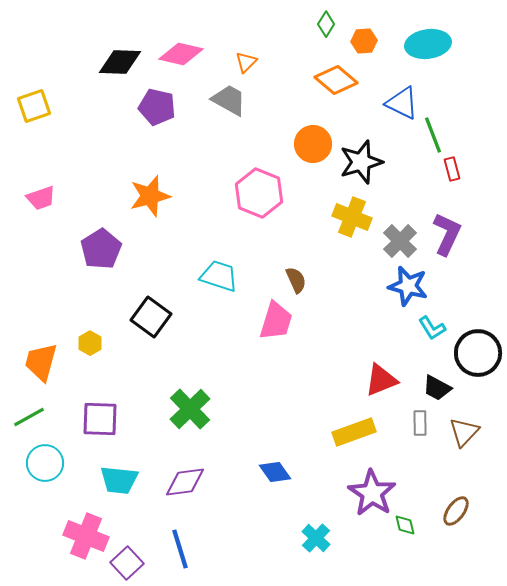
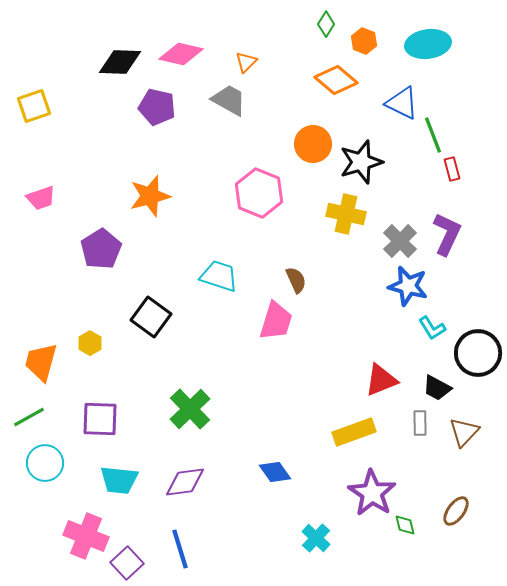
orange hexagon at (364, 41): rotated 25 degrees clockwise
yellow cross at (352, 217): moved 6 px left, 3 px up; rotated 9 degrees counterclockwise
